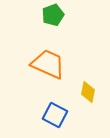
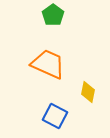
green pentagon: rotated 15 degrees counterclockwise
blue square: moved 1 px down
